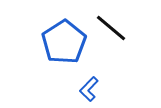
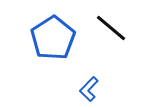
blue pentagon: moved 11 px left, 4 px up
